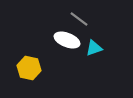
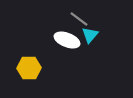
cyan triangle: moved 4 px left, 13 px up; rotated 30 degrees counterclockwise
yellow hexagon: rotated 15 degrees counterclockwise
